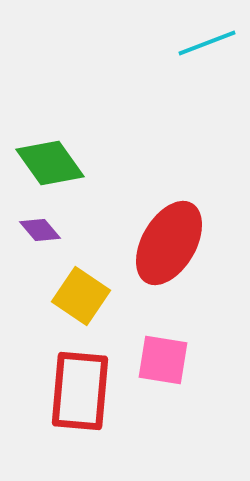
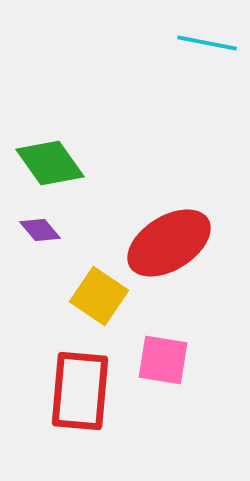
cyan line: rotated 32 degrees clockwise
red ellipse: rotated 28 degrees clockwise
yellow square: moved 18 px right
